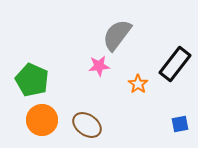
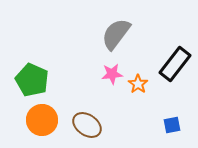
gray semicircle: moved 1 px left, 1 px up
pink star: moved 13 px right, 8 px down
blue square: moved 8 px left, 1 px down
